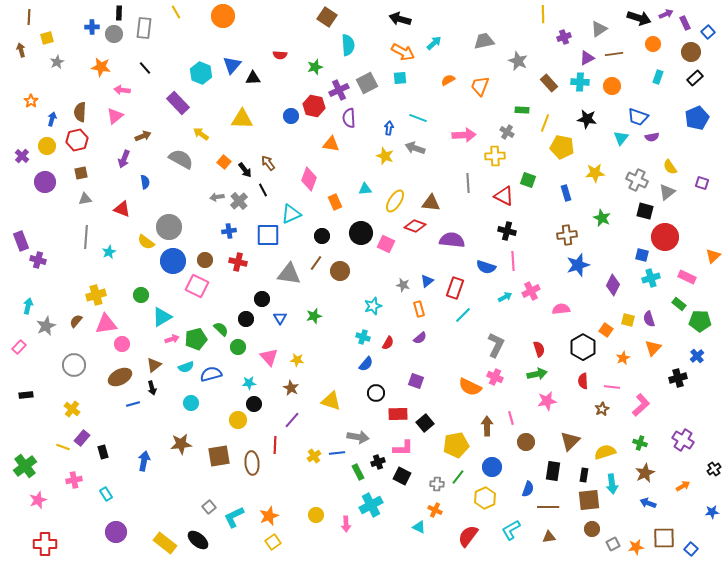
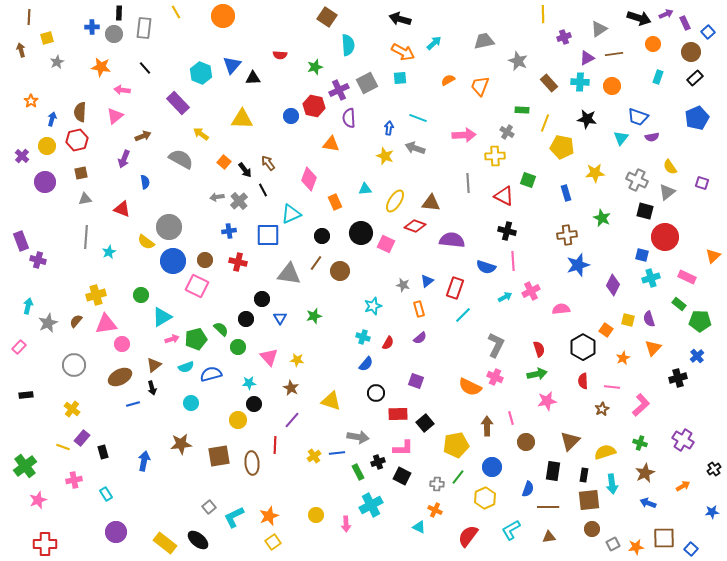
gray star at (46, 326): moved 2 px right, 3 px up
